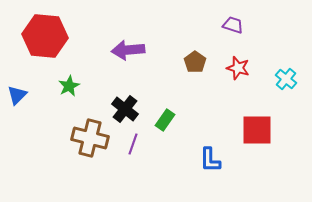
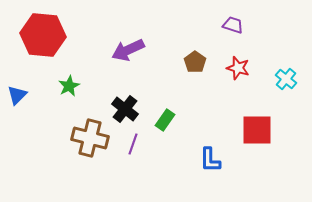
red hexagon: moved 2 px left, 1 px up
purple arrow: rotated 20 degrees counterclockwise
